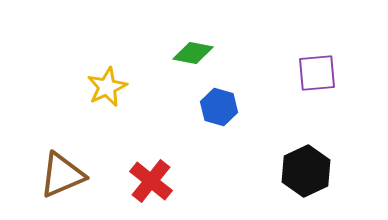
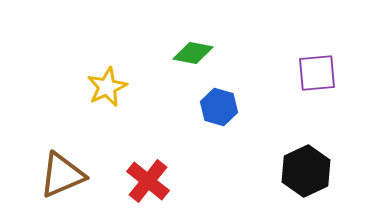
red cross: moved 3 px left
